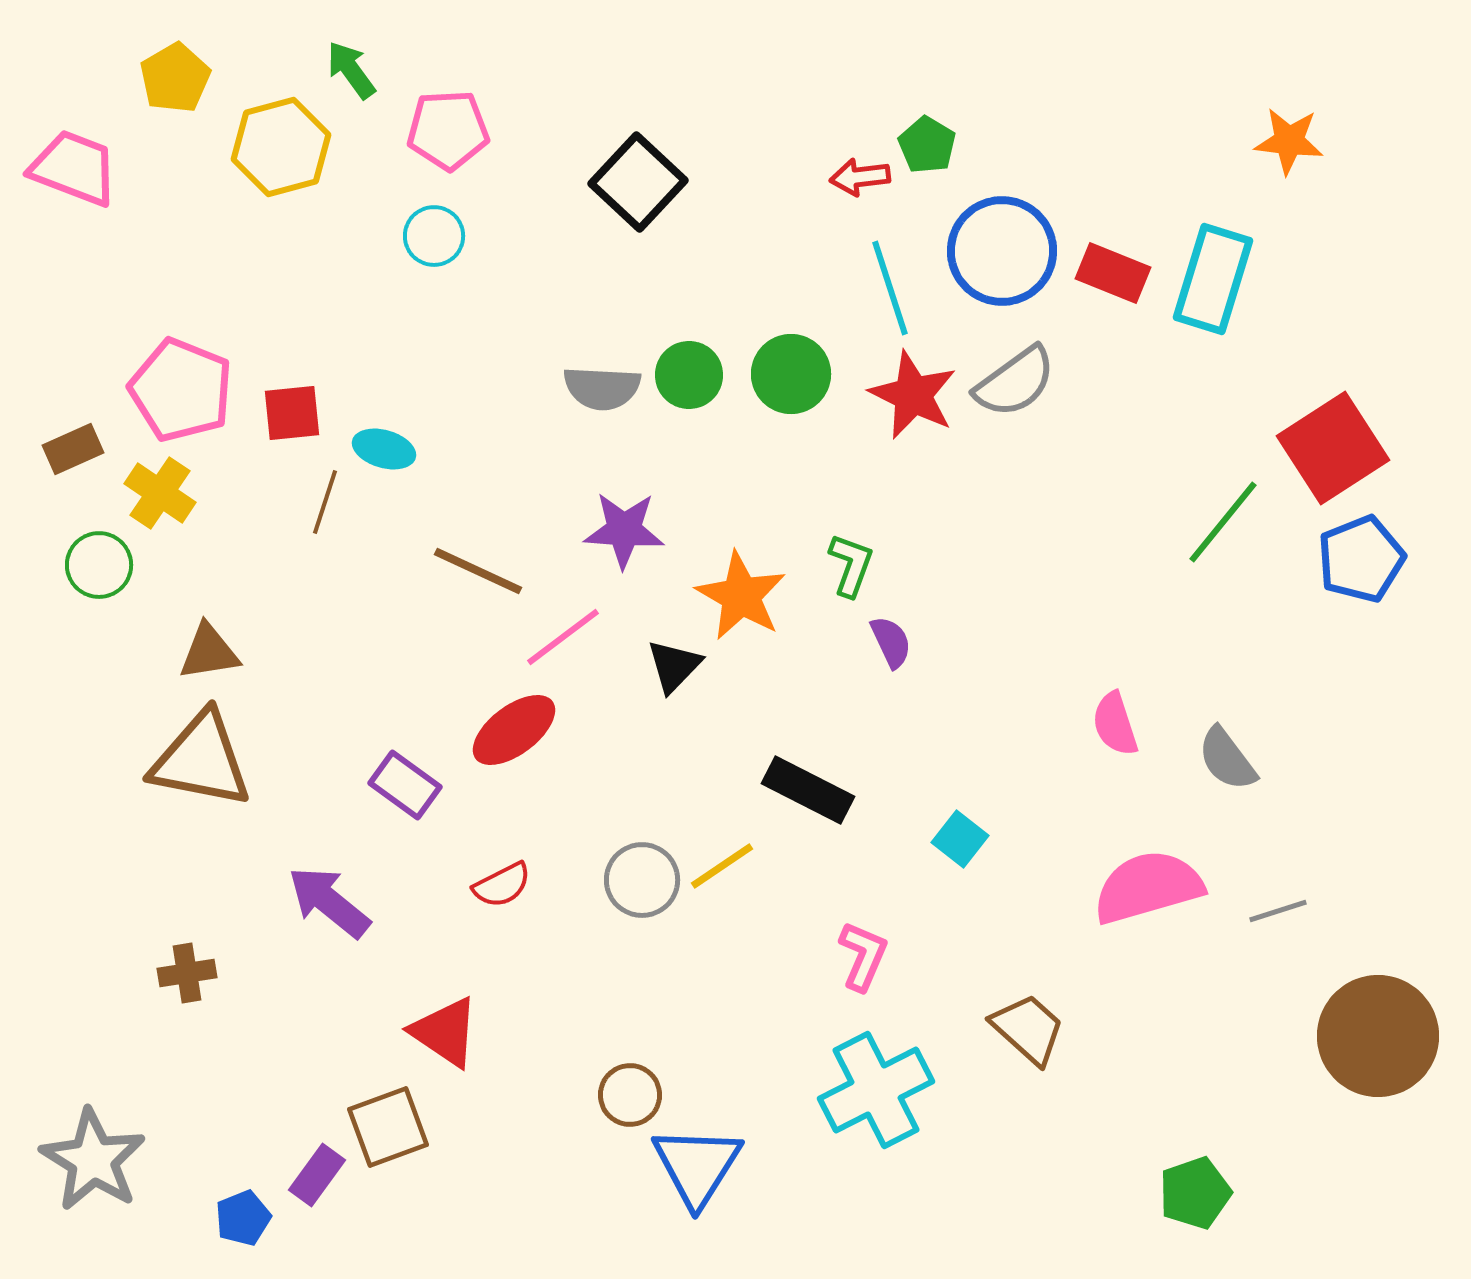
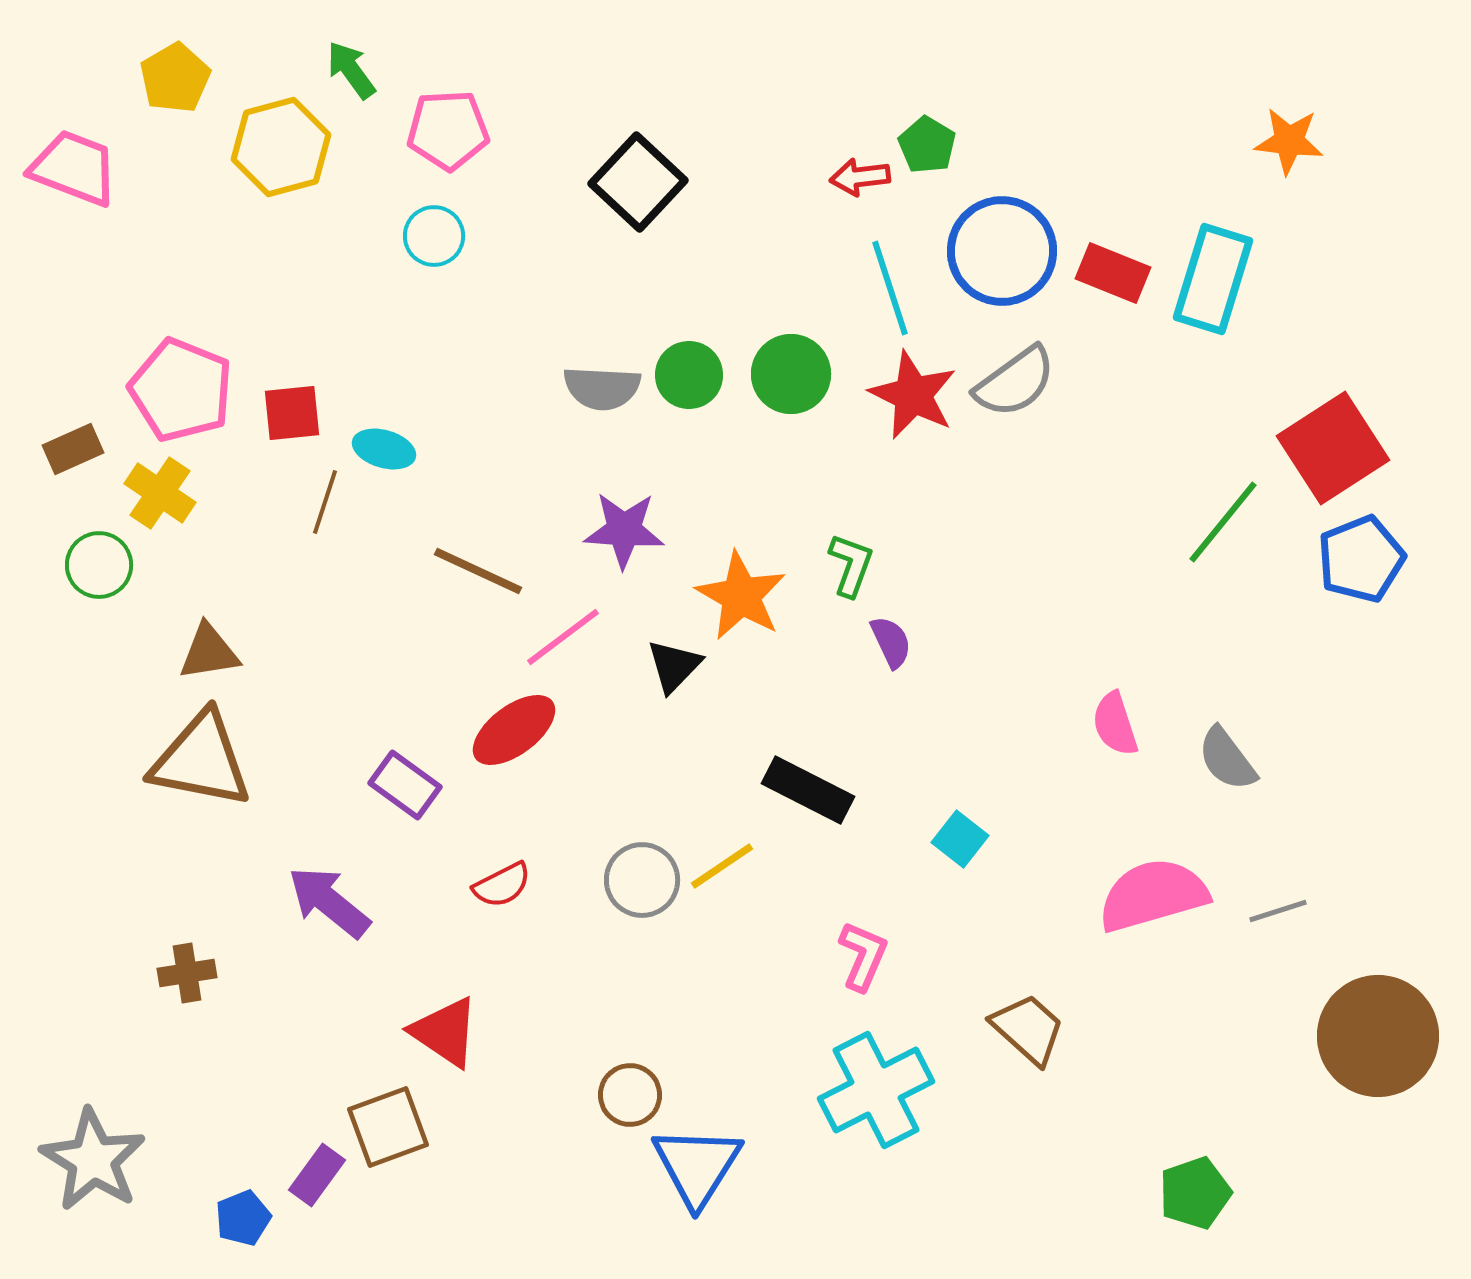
pink semicircle at (1148, 887): moved 5 px right, 8 px down
